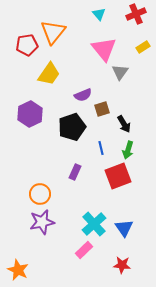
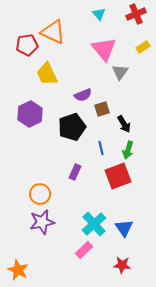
orange triangle: rotated 44 degrees counterclockwise
yellow trapezoid: moved 2 px left; rotated 120 degrees clockwise
